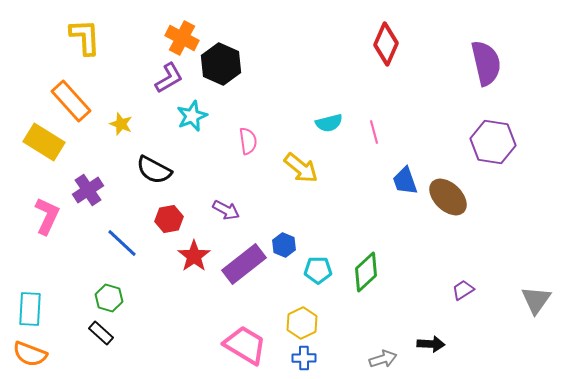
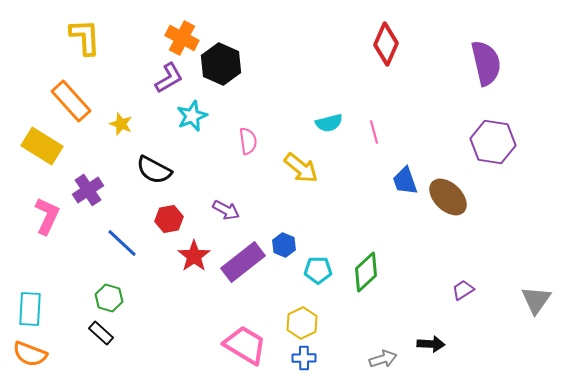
yellow rectangle: moved 2 px left, 4 px down
purple rectangle: moved 1 px left, 2 px up
